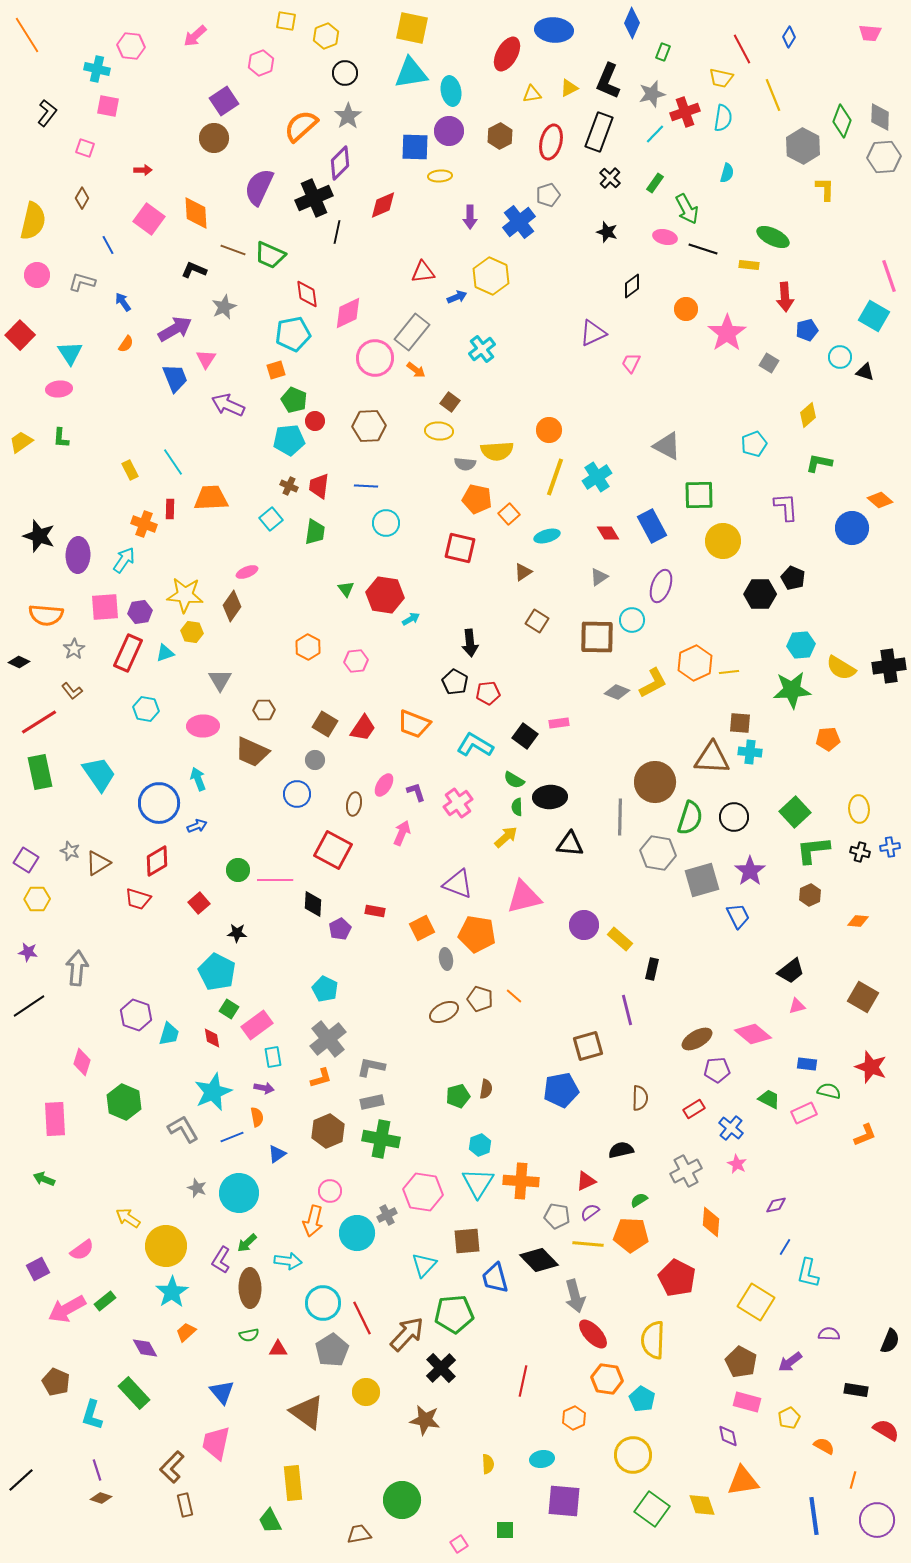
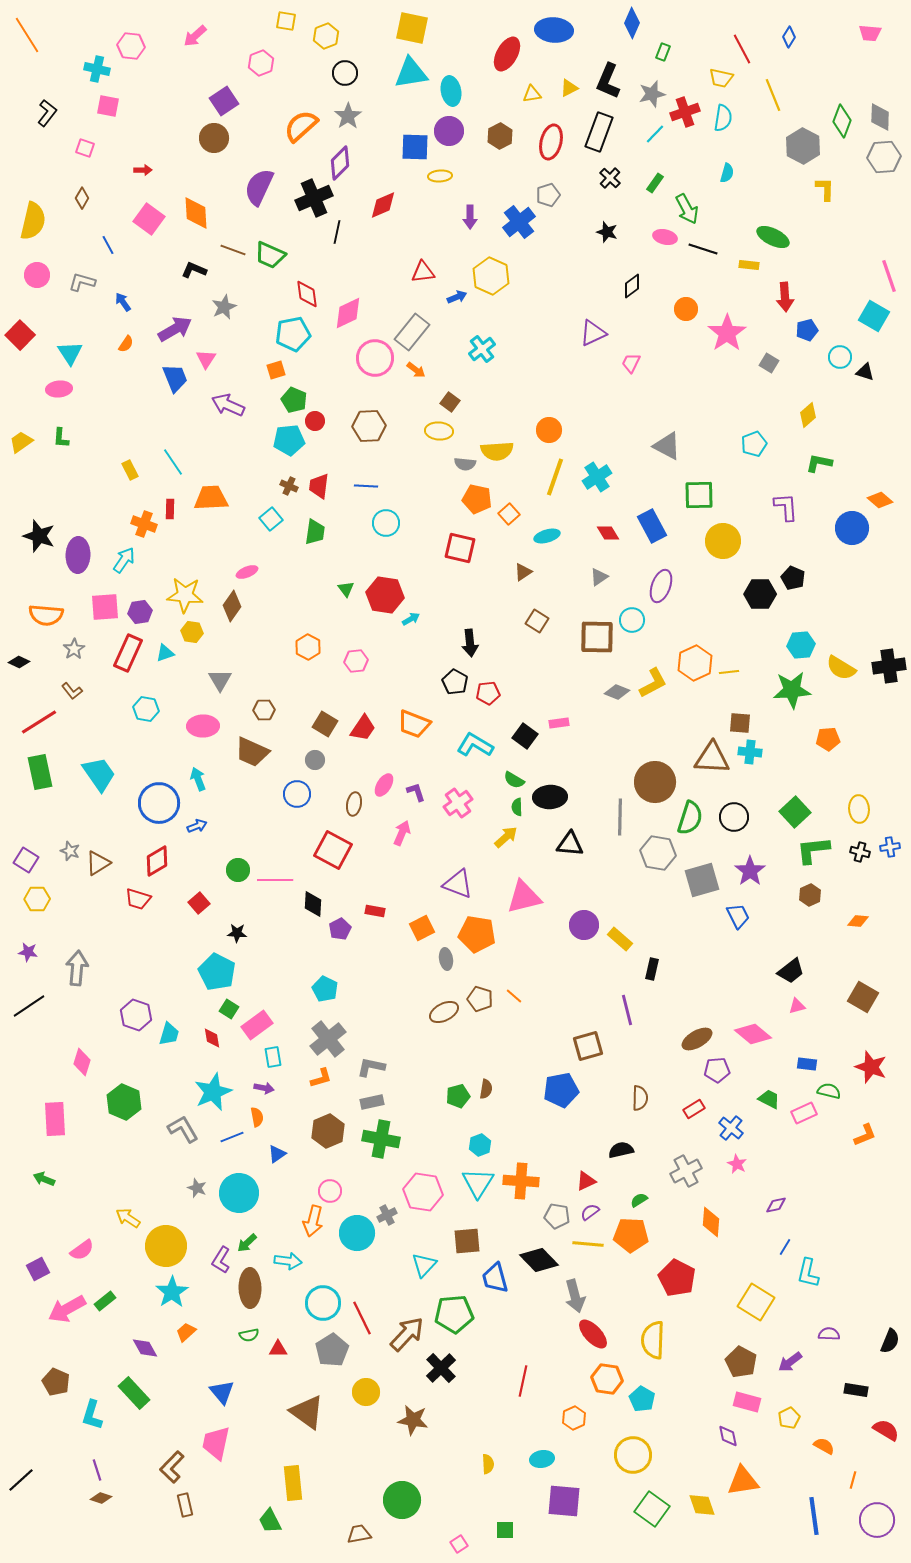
brown star at (425, 1420): moved 12 px left
